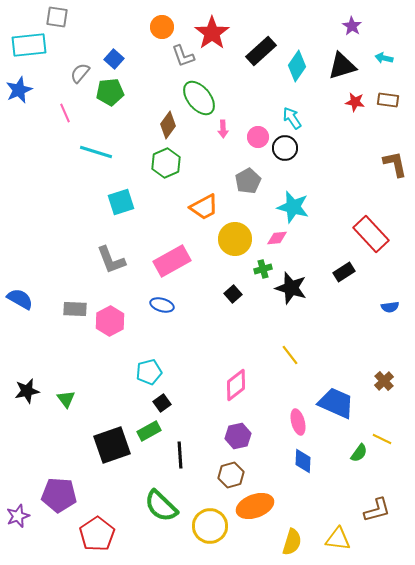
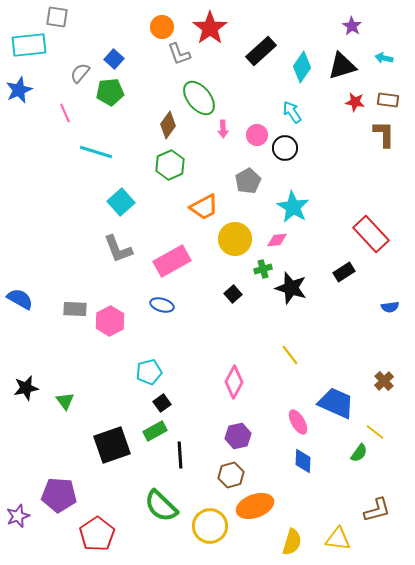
red star at (212, 33): moved 2 px left, 5 px up
gray L-shape at (183, 56): moved 4 px left, 2 px up
cyan diamond at (297, 66): moved 5 px right, 1 px down
cyan arrow at (292, 118): moved 6 px up
pink circle at (258, 137): moved 1 px left, 2 px up
green hexagon at (166, 163): moved 4 px right, 2 px down
brown L-shape at (395, 164): moved 11 px left, 30 px up; rotated 12 degrees clockwise
cyan square at (121, 202): rotated 24 degrees counterclockwise
cyan star at (293, 207): rotated 16 degrees clockwise
pink diamond at (277, 238): moved 2 px down
gray L-shape at (111, 260): moved 7 px right, 11 px up
pink diamond at (236, 385): moved 2 px left, 3 px up; rotated 24 degrees counterclockwise
black star at (27, 391): moved 1 px left, 3 px up
green triangle at (66, 399): moved 1 px left, 2 px down
pink ellipse at (298, 422): rotated 15 degrees counterclockwise
green rectangle at (149, 431): moved 6 px right
yellow line at (382, 439): moved 7 px left, 7 px up; rotated 12 degrees clockwise
